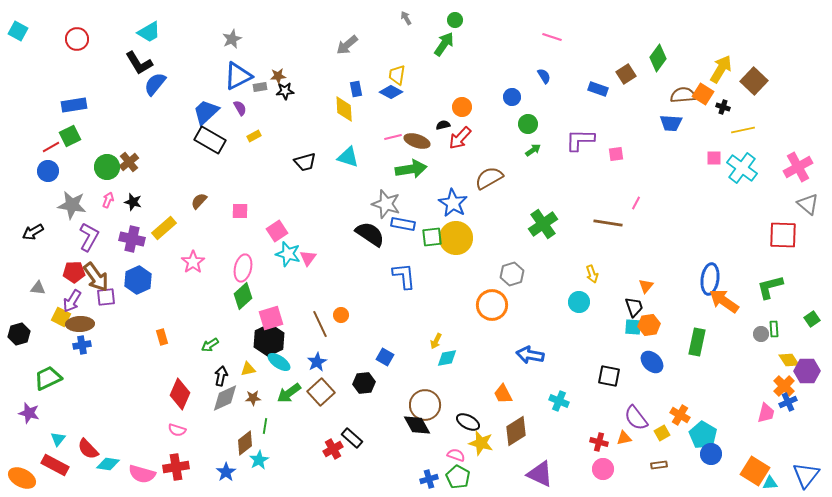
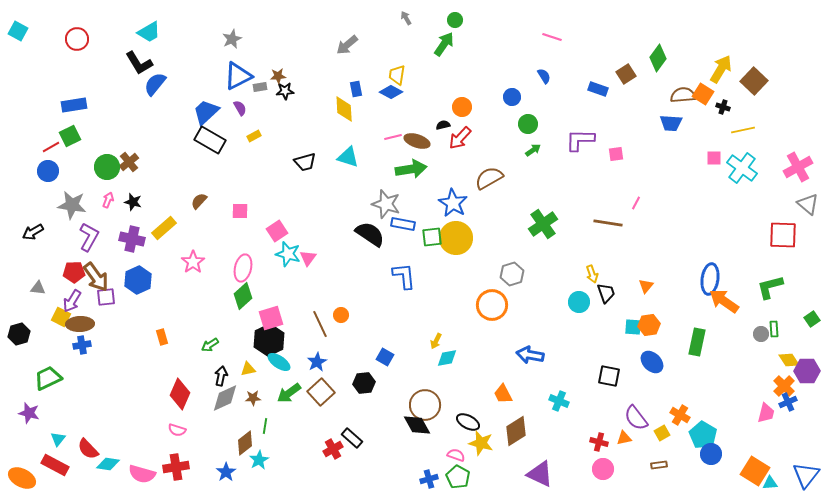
black trapezoid at (634, 307): moved 28 px left, 14 px up
